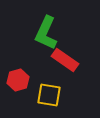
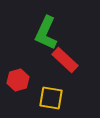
red rectangle: rotated 8 degrees clockwise
yellow square: moved 2 px right, 3 px down
